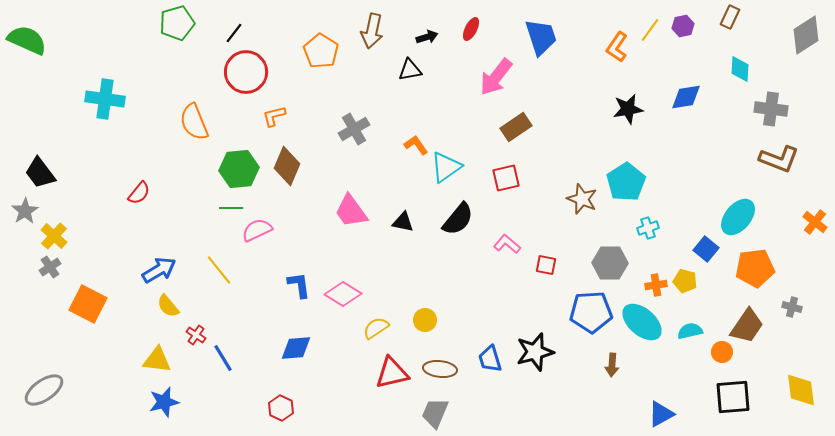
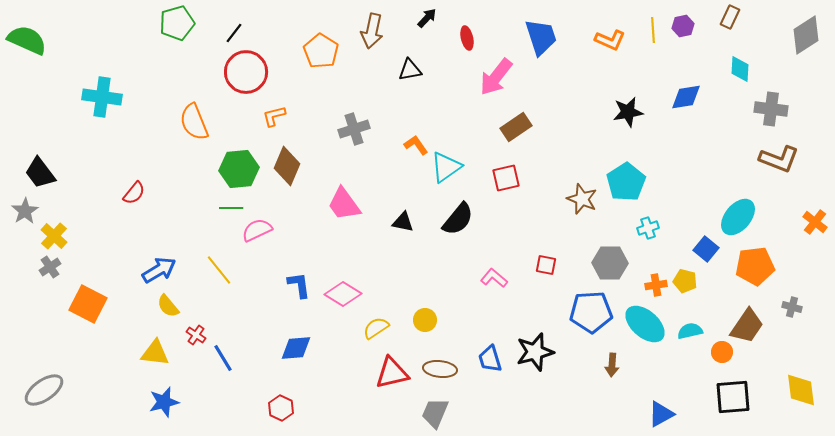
red ellipse at (471, 29): moved 4 px left, 9 px down; rotated 40 degrees counterclockwise
yellow line at (650, 30): moved 3 px right; rotated 40 degrees counterclockwise
black arrow at (427, 37): moved 19 px up; rotated 30 degrees counterclockwise
orange L-shape at (617, 47): moved 7 px left, 7 px up; rotated 100 degrees counterclockwise
cyan cross at (105, 99): moved 3 px left, 2 px up
black star at (628, 109): moved 3 px down
gray cross at (354, 129): rotated 12 degrees clockwise
red semicircle at (139, 193): moved 5 px left
pink trapezoid at (351, 211): moved 7 px left, 7 px up
pink L-shape at (507, 244): moved 13 px left, 34 px down
orange pentagon at (755, 268): moved 2 px up
cyan ellipse at (642, 322): moved 3 px right, 2 px down
yellow triangle at (157, 360): moved 2 px left, 7 px up
